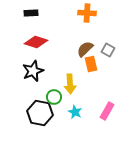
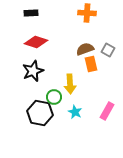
brown semicircle: rotated 24 degrees clockwise
